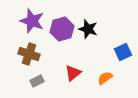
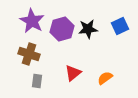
purple star: rotated 10 degrees clockwise
black star: rotated 24 degrees counterclockwise
blue square: moved 3 px left, 26 px up
gray rectangle: rotated 56 degrees counterclockwise
